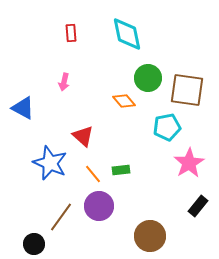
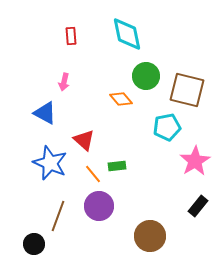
red rectangle: moved 3 px down
green circle: moved 2 px left, 2 px up
brown square: rotated 6 degrees clockwise
orange diamond: moved 3 px left, 2 px up
blue triangle: moved 22 px right, 5 px down
red triangle: moved 1 px right, 4 px down
pink star: moved 6 px right, 2 px up
green rectangle: moved 4 px left, 4 px up
brown line: moved 3 px left, 1 px up; rotated 16 degrees counterclockwise
